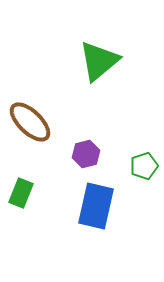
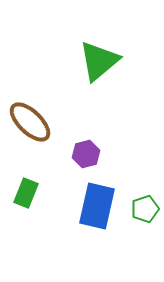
green pentagon: moved 1 px right, 43 px down
green rectangle: moved 5 px right
blue rectangle: moved 1 px right
